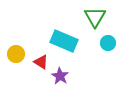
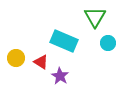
yellow circle: moved 4 px down
